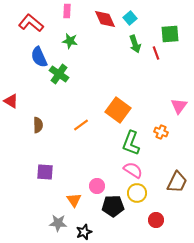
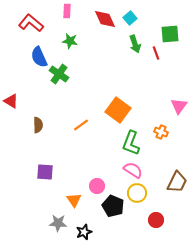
black pentagon: rotated 25 degrees clockwise
